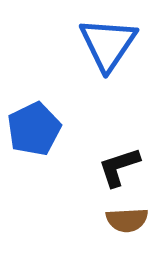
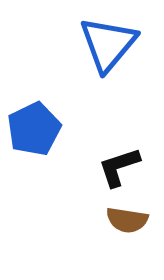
blue triangle: rotated 6 degrees clockwise
brown semicircle: rotated 12 degrees clockwise
